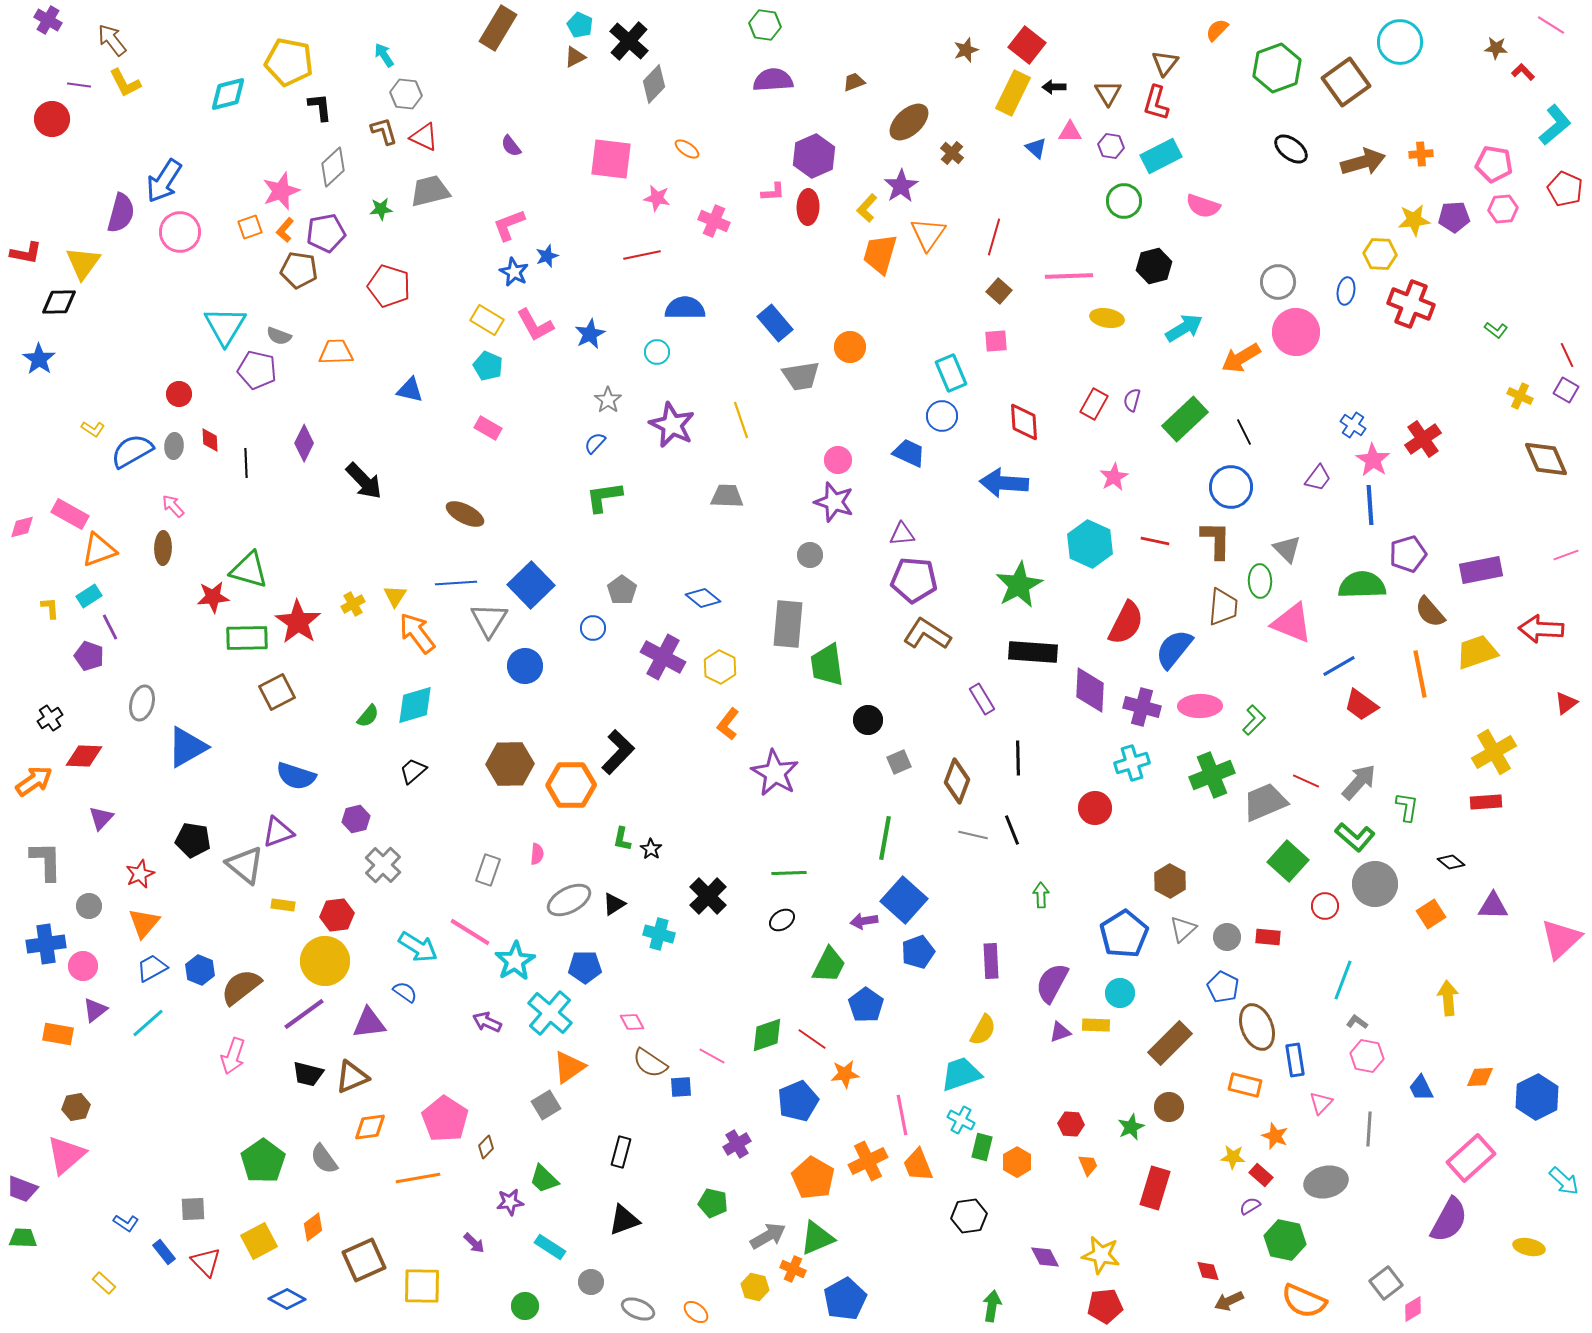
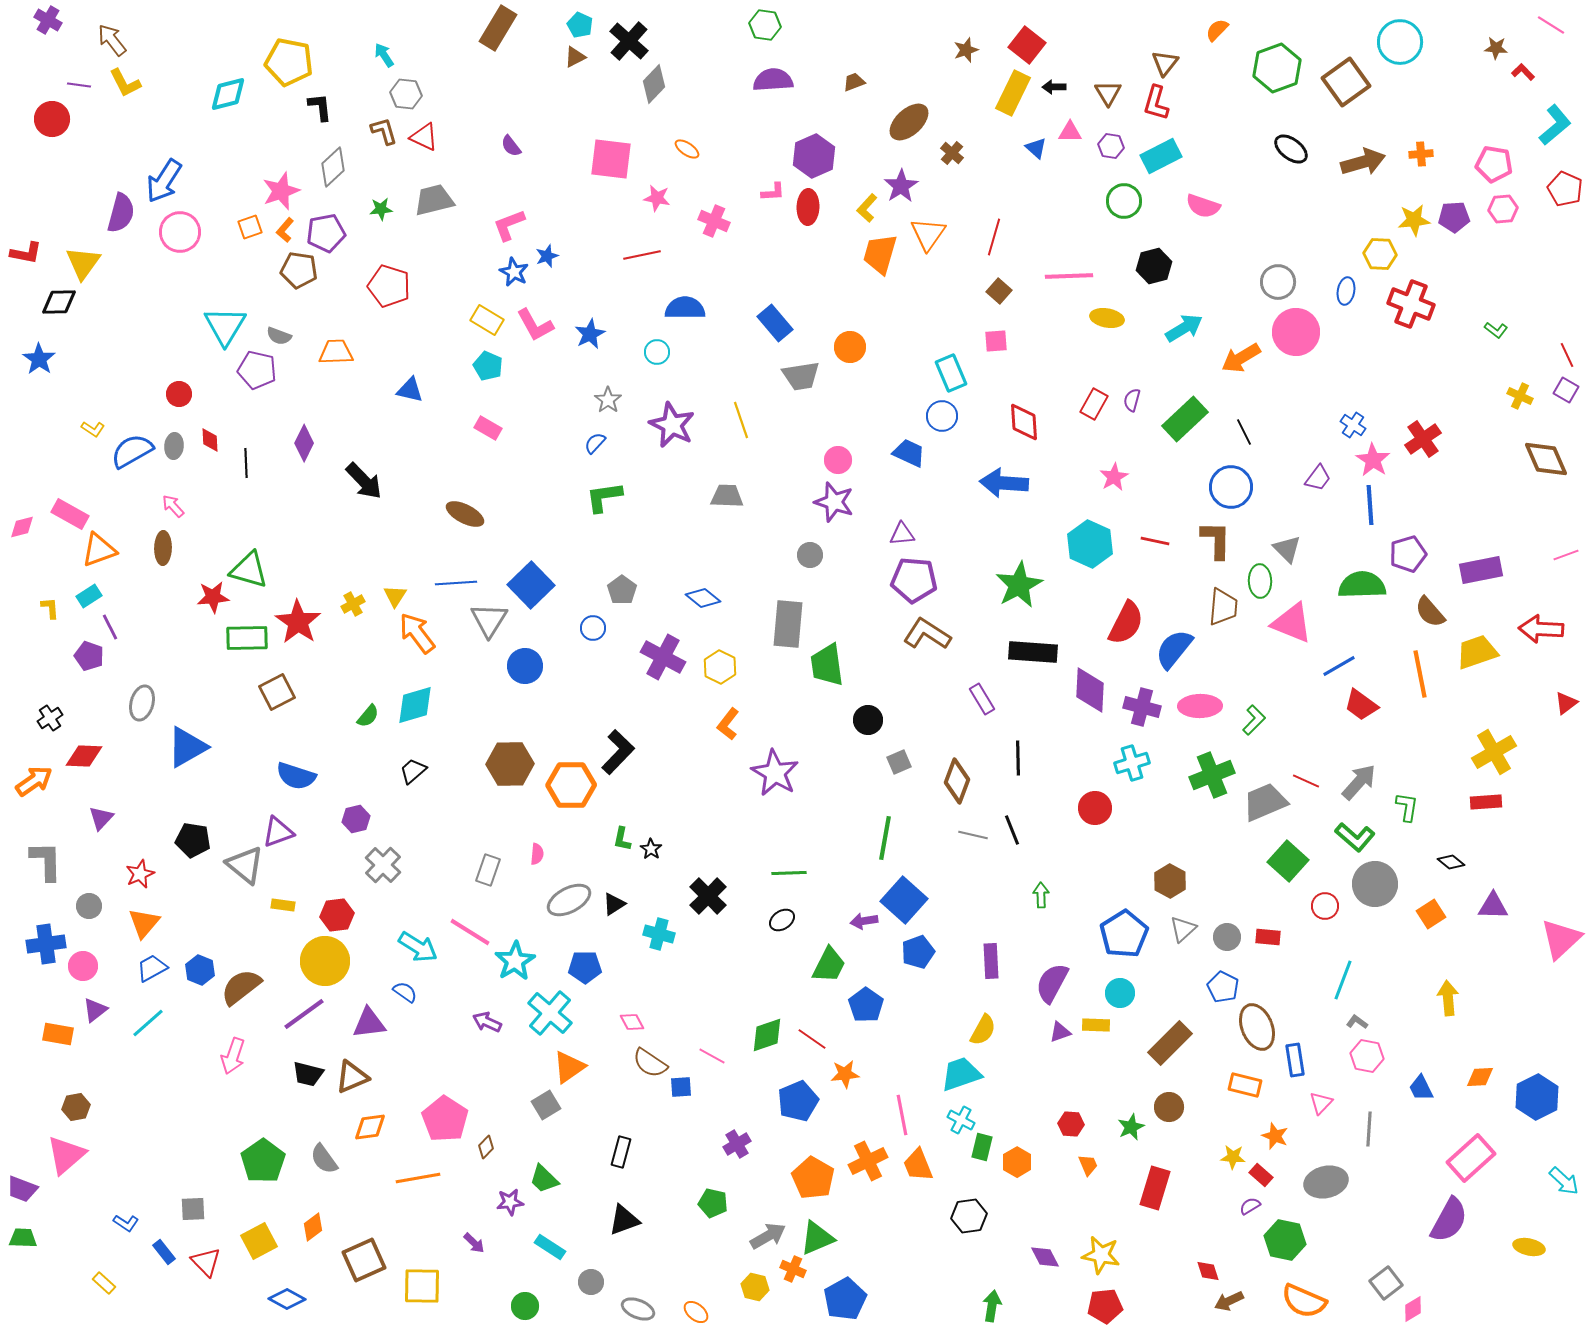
gray trapezoid at (430, 191): moved 4 px right, 9 px down
